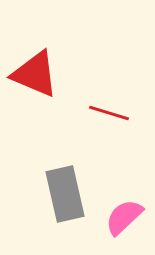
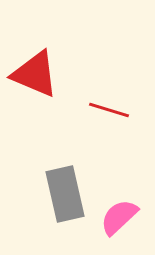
red line: moved 3 px up
pink semicircle: moved 5 px left
